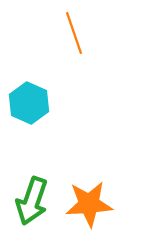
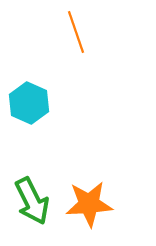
orange line: moved 2 px right, 1 px up
green arrow: rotated 45 degrees counterclockwise
